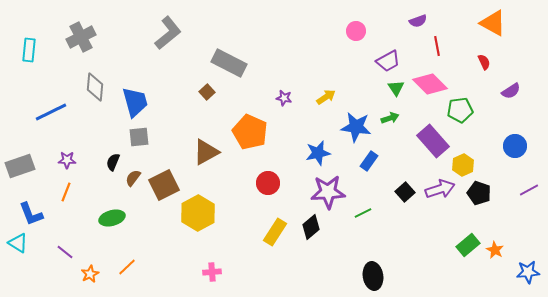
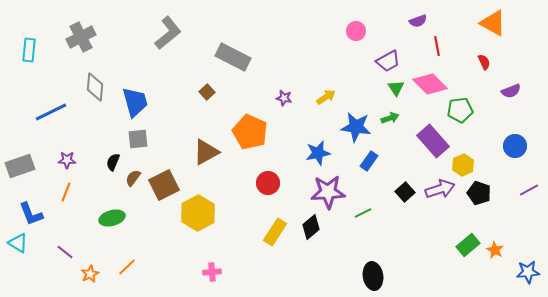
gray rectangle at (229, 63): moved 4 px right, 6 px up
purple semicircle at (511, 91): rotated 12 degrees clockwise
gray square at (139, 137): moved 1 px left, 2 px down
